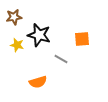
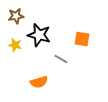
brown star: moved 2 px right, 1 px up
orange square: rotated 14 degrees clockwise
yellow star: moved 2 px left
orange semicircle: moved 1 px right
